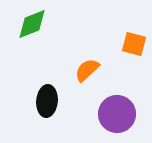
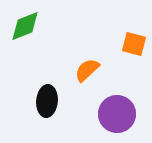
green diamond: moved 7 px left, 2 px down
